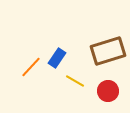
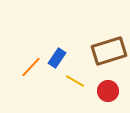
brown rectangle: moved 1 px right
